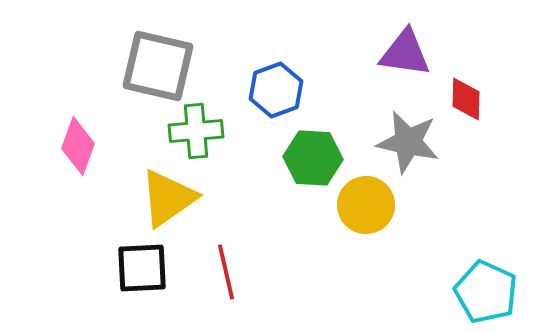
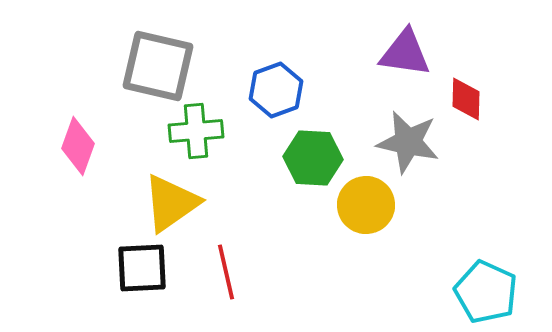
yellow triangle: moved 3 px right, 5 px down
